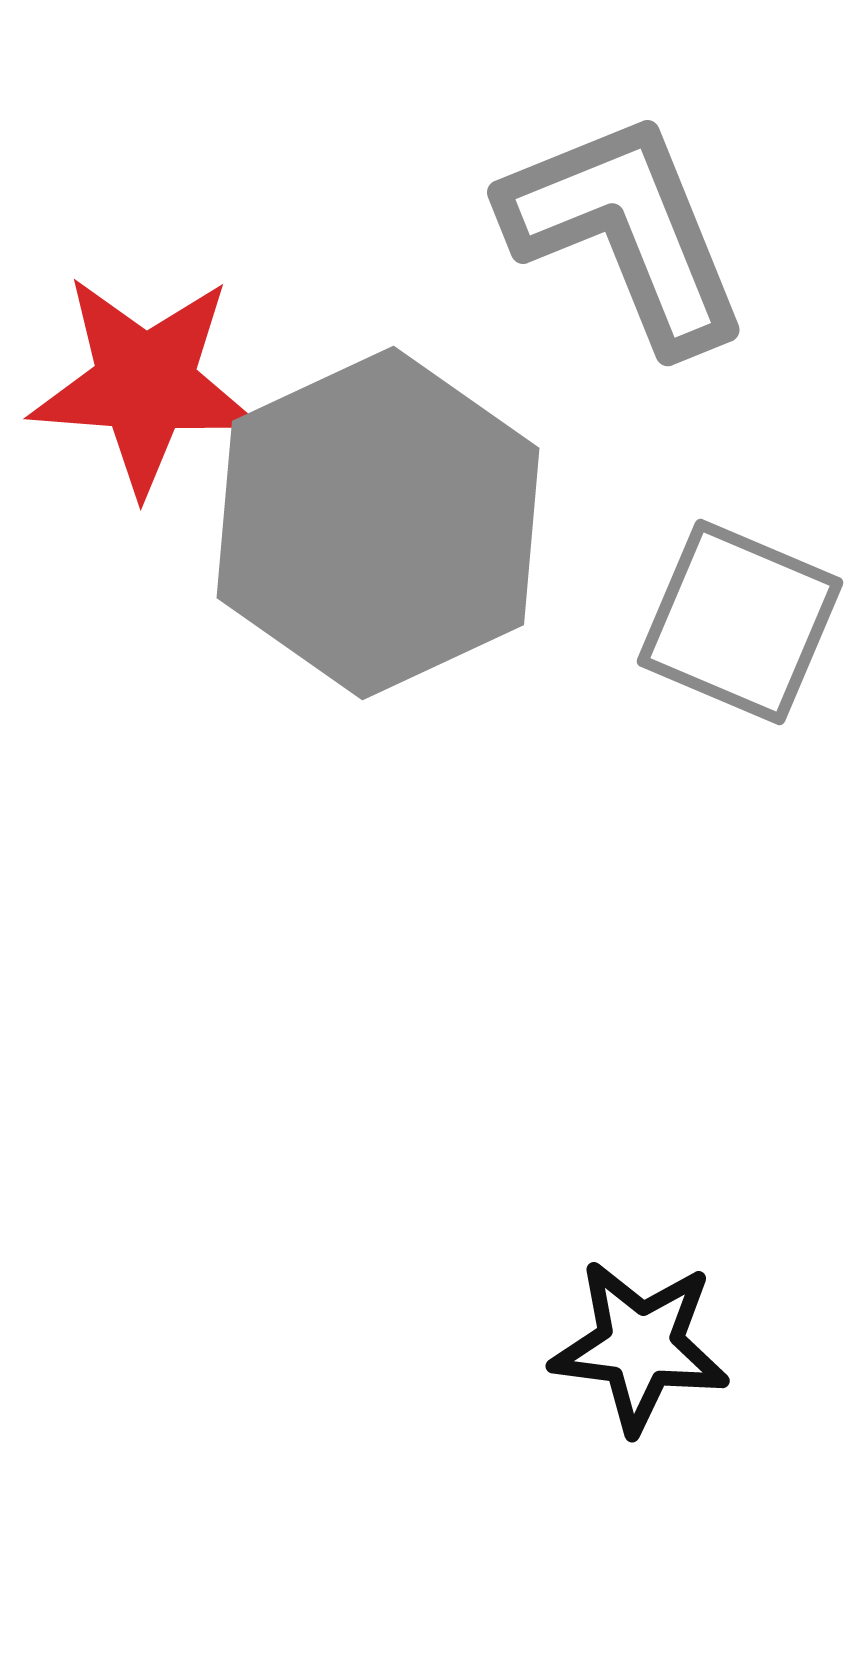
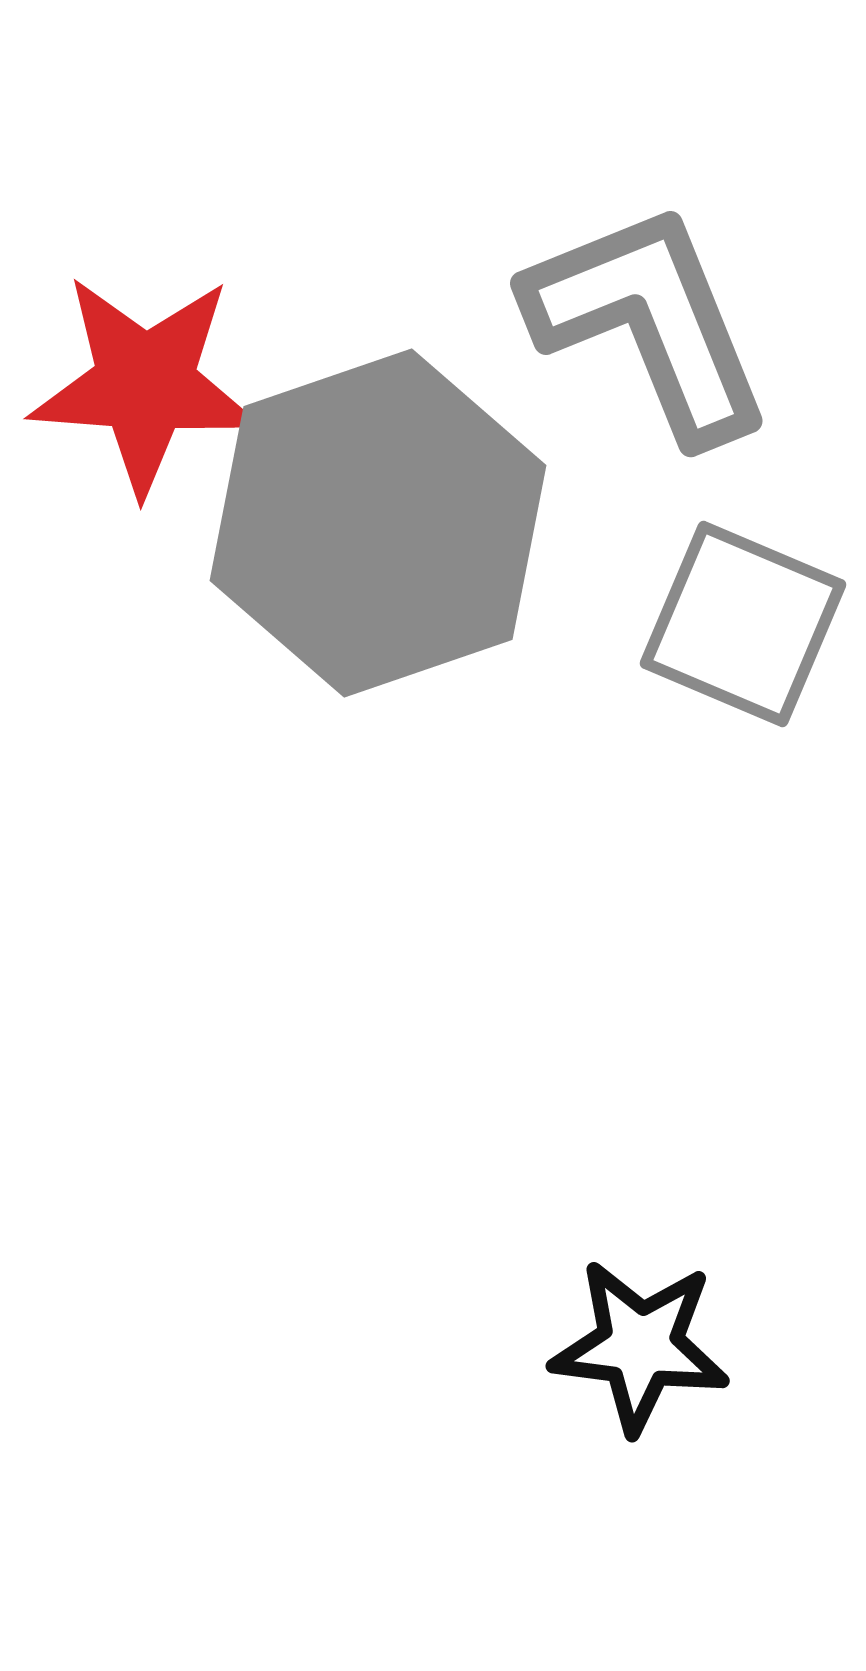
gray L-shape: moved 23 px right, 91 px down
gray hexagon: rotated 6 degrees clockwise
gray square: moved 3 px right, 2 px down
